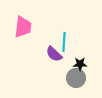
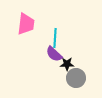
pink trapezoid: moved 3 px right, 3 px up
cyan line: moved 9 px left, 4 px up
black star: moved 13 px left
